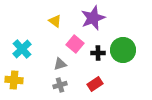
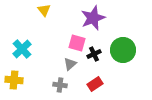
yellow triangle: moved 11 px left, 11 px up; rotated 16 degrees clockwise
pink square: moved 2 px right, 1 px up; rotated 24 degrees counterclockwise
black cross: moved 4 px left, 1 px down; rotated 24 degrees counterclockwise
gray triangle: moved 10 px right; rotated 24 degrees counterclockwise
gray cross: rotated 24 degrees clockwise
